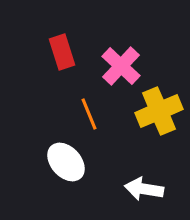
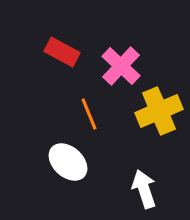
red rectangle: rotated 44 degrees counterclockwise
white ellipse: moved 2 px right; rotated 6 degrees counterclockwise
white arrow: rotated 63 degrees clockwise
